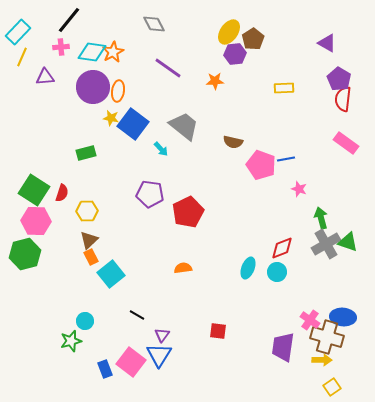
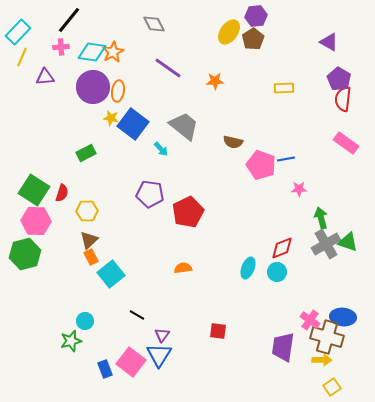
purple triangle at (327, 43): moved 2 px right, 1 px up
purple hexagon at (235, 54): moved 21 px right, 38 px up
green rectangle at (86, 153): rotated 12 degrees counterclockwise
pink star at (299, 189): rotated 21 degrees counterclockwise
